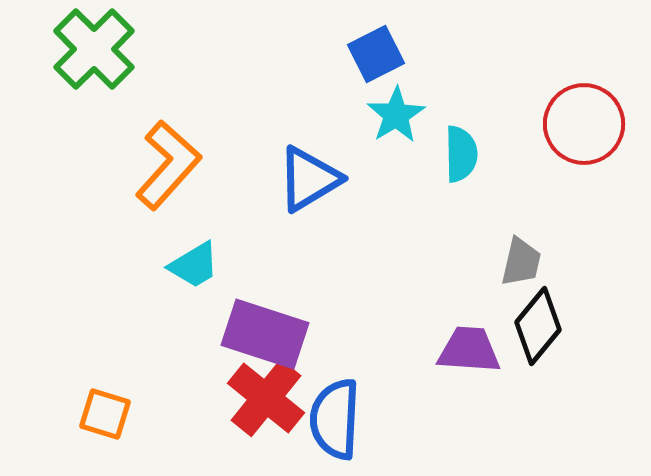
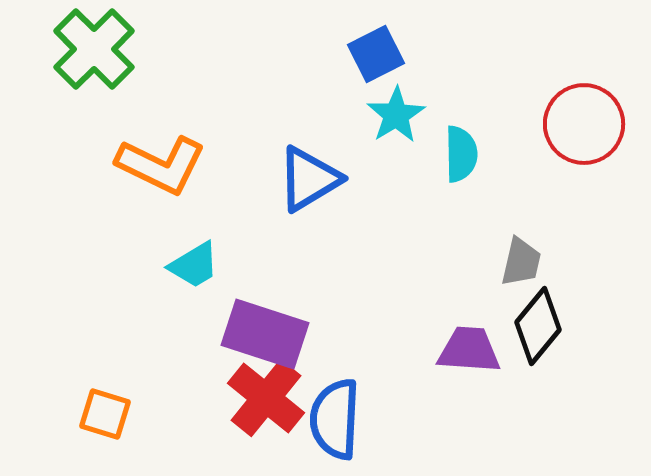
orange L-shape: moved 7 px left; rotated 74 degrees clockwise
